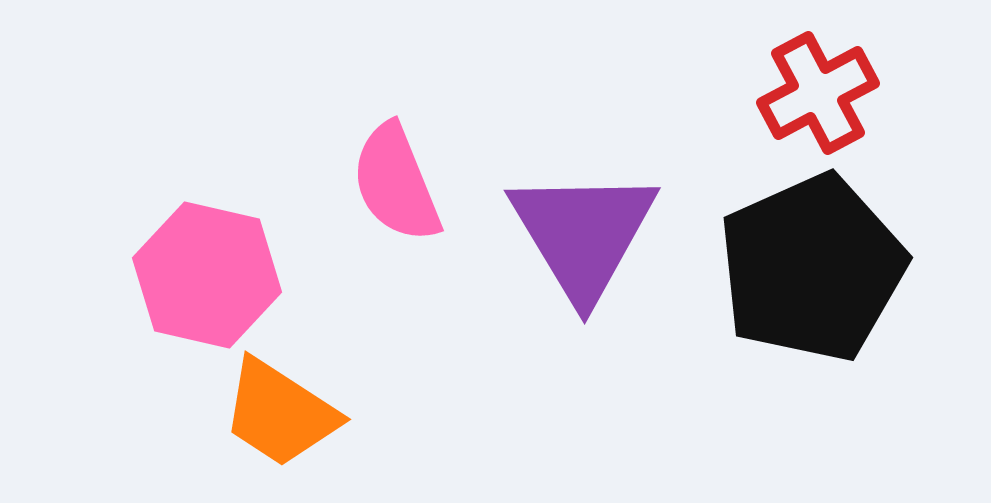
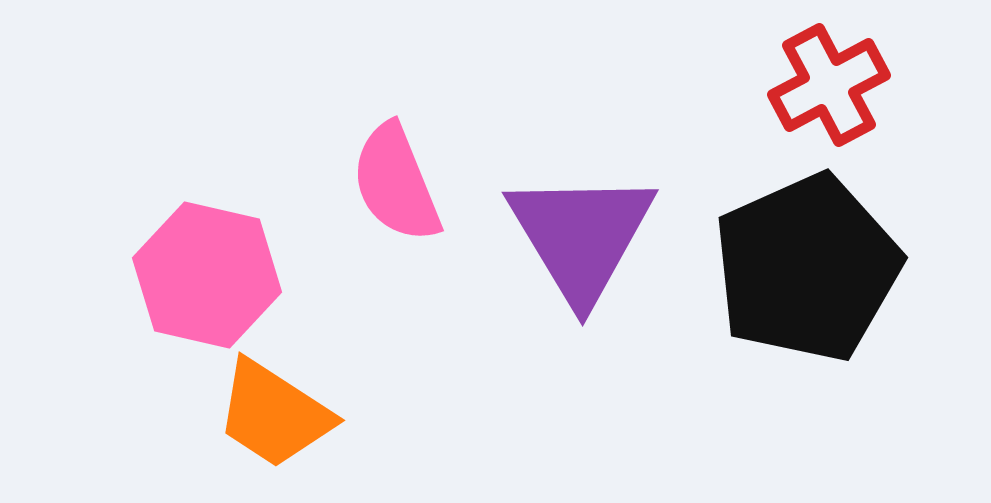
red cross: moved 11 px right, 8 px up
purple triangle: moved 2 px left, 2 px down
black pentagon: moved 5 px left
orange trapezoid: moved 6 px left, 1 px down
